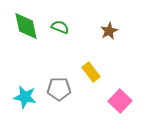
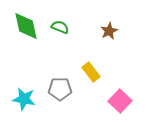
gray pentagon: moved 1 px right
cyan star: moved 1 px left, 2 px down
